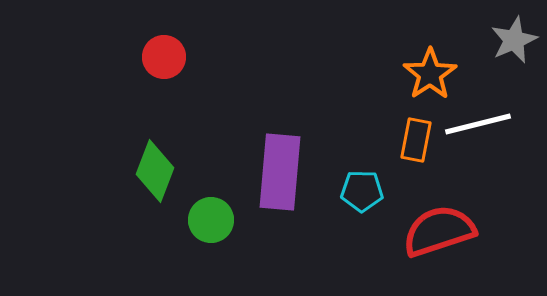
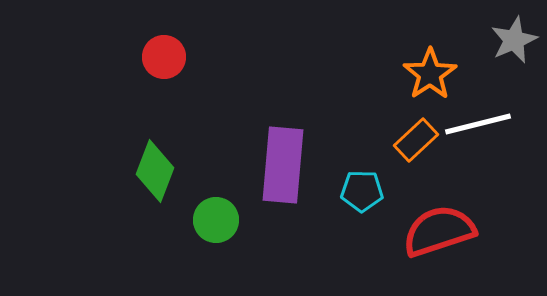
orange rectangle: rotated 36 degrees clockwise
purple rectangle: moved 3 px right, 7 px up
green circle: moved 5 px right
